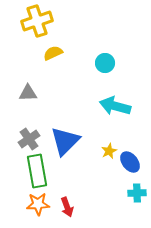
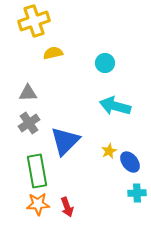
yellow cross: moved 3 px left
yellow semicircle: rotated 12 degrees clockwise
gray cross: moved 16 px up
